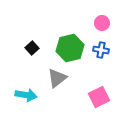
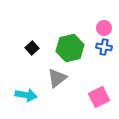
pink circle: moved 2 px right, 5 px down
blue cross: moved 3 px right, 3 px up
